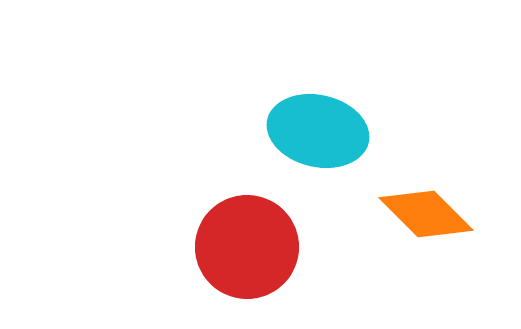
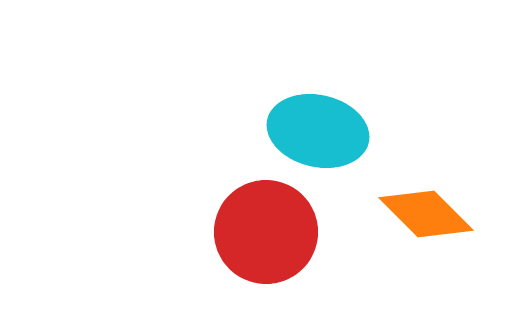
red circle: moved 19 px right, 15 px up
